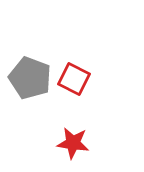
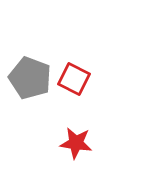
red star: moved 3 px right
